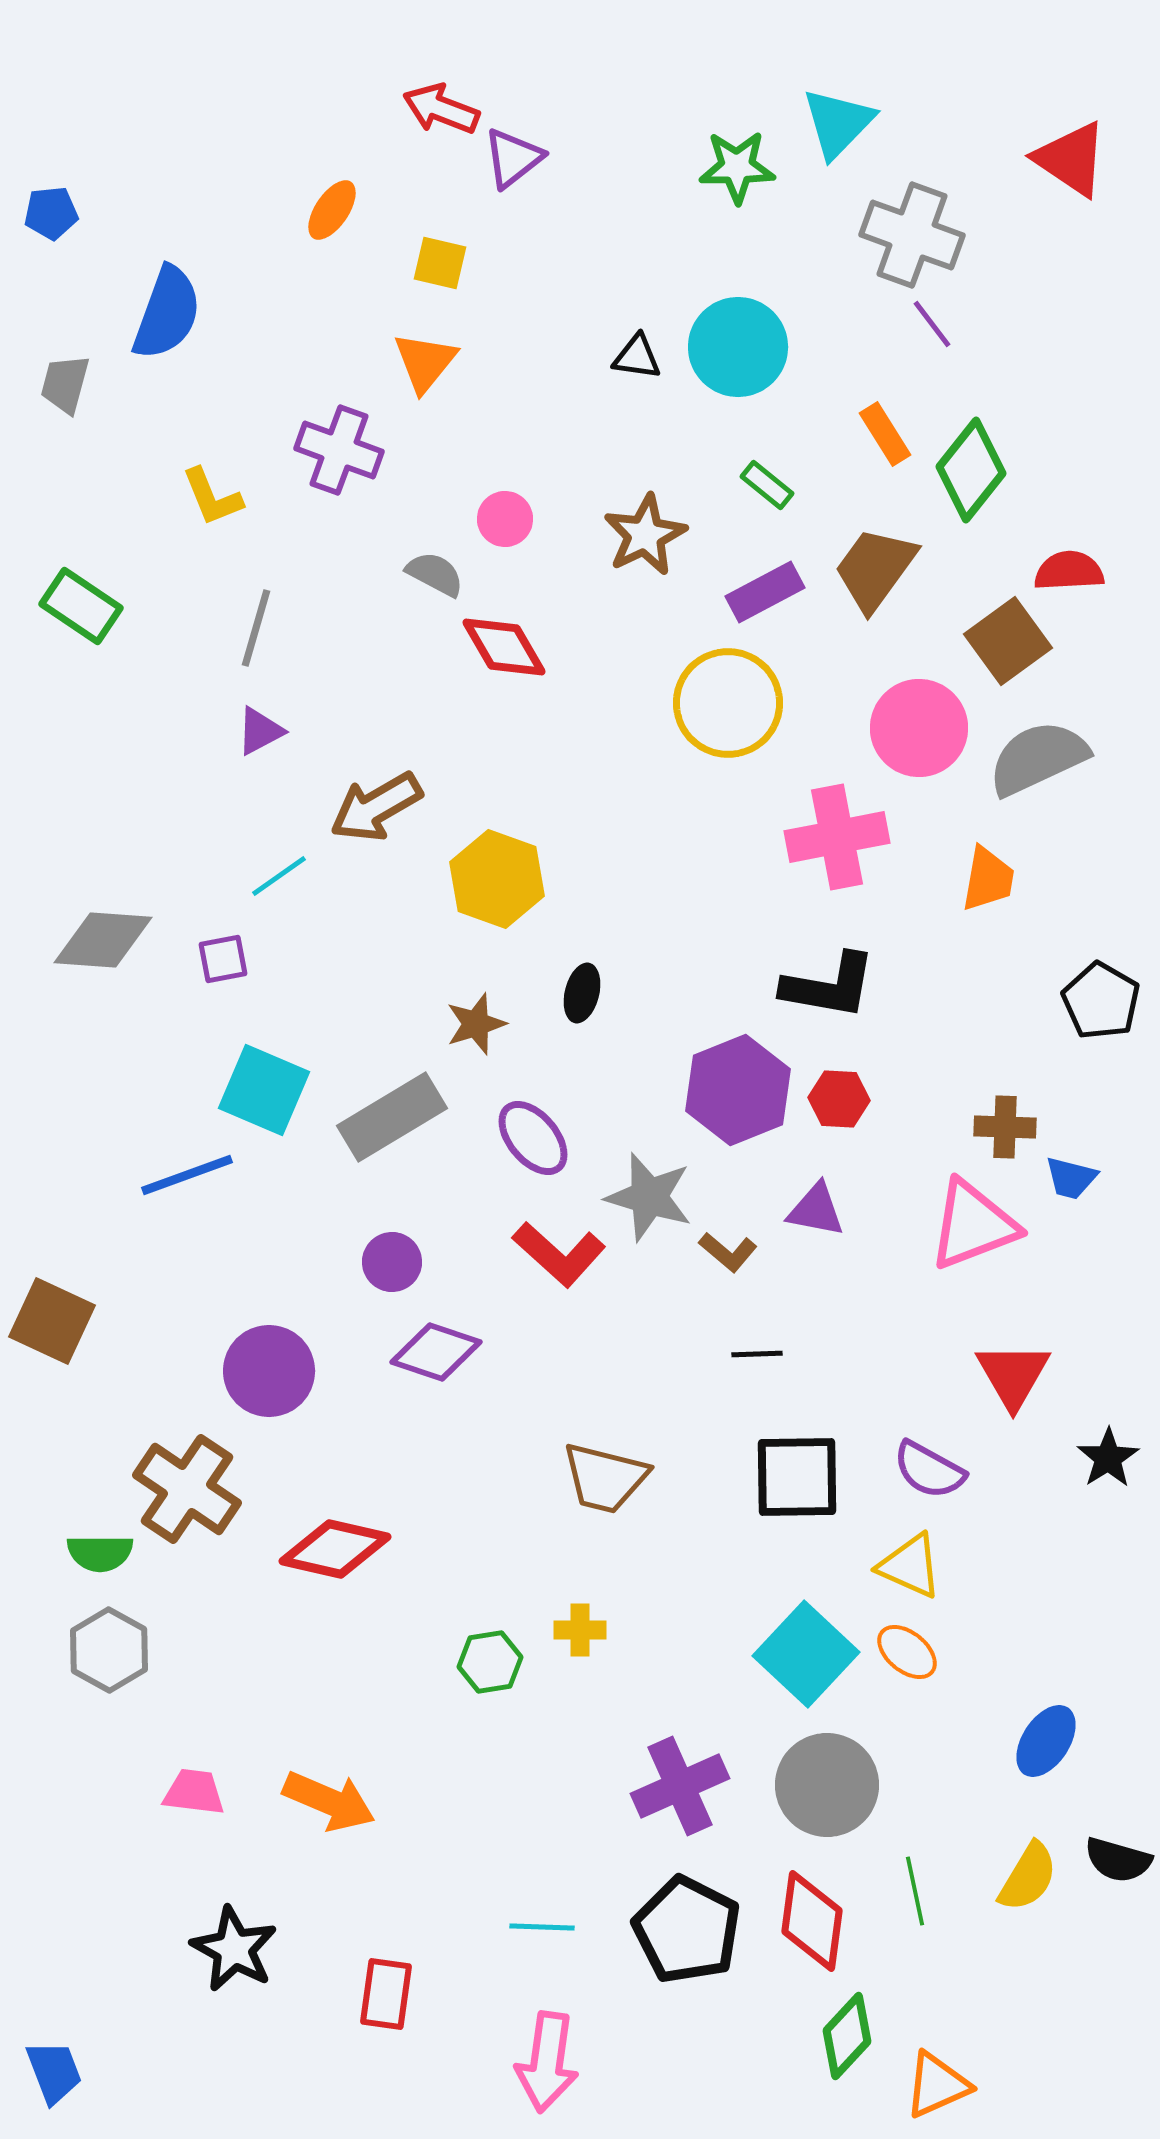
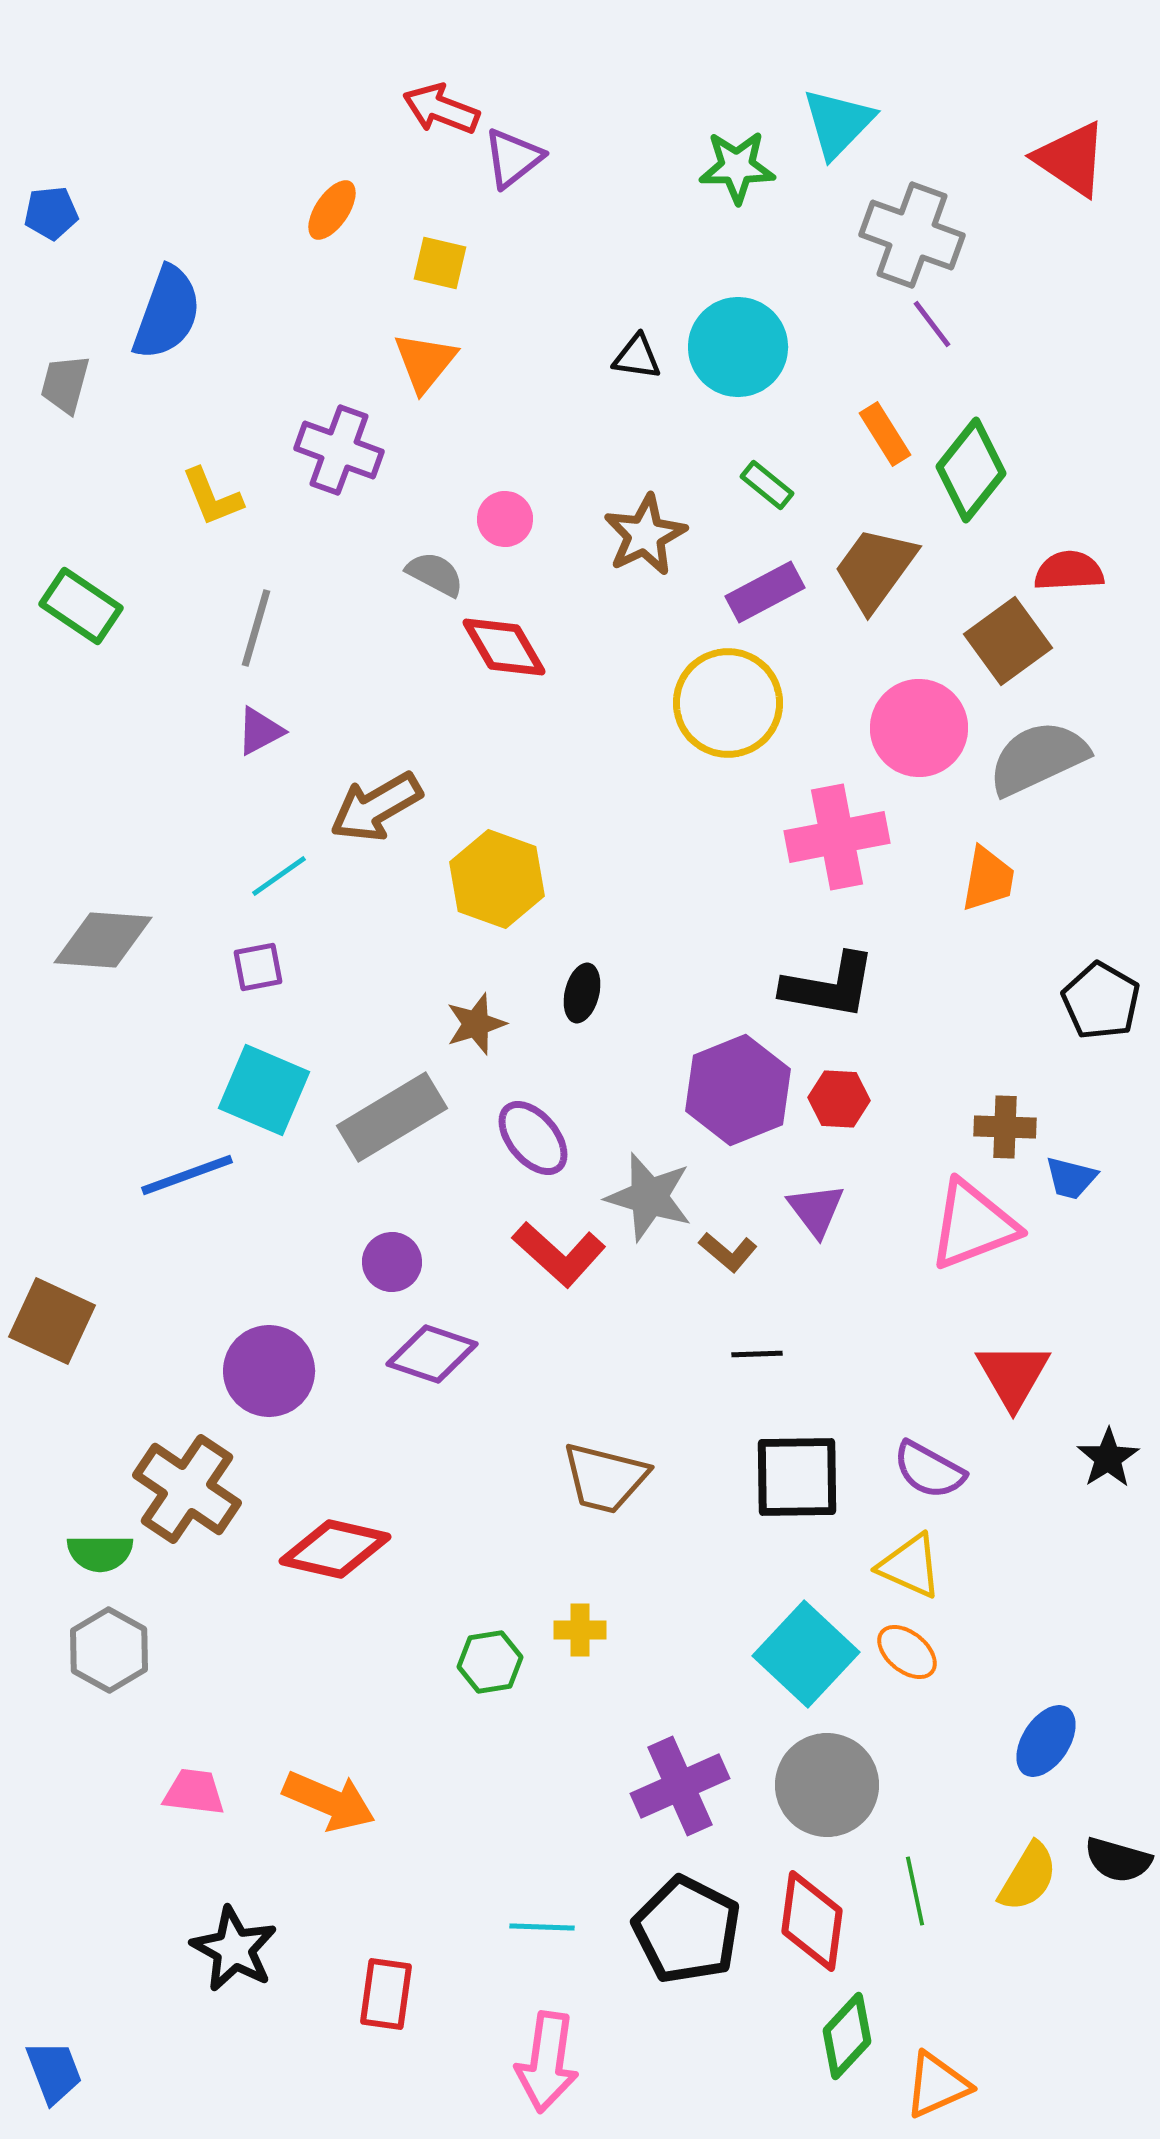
purple square at (223, 959): moved 35 px right, 8 px down
purple triangle at (816, 1210): rotated 42 degrees clockwise
purple diamond at (436, 1352): moved 4 px left, 2 px down
